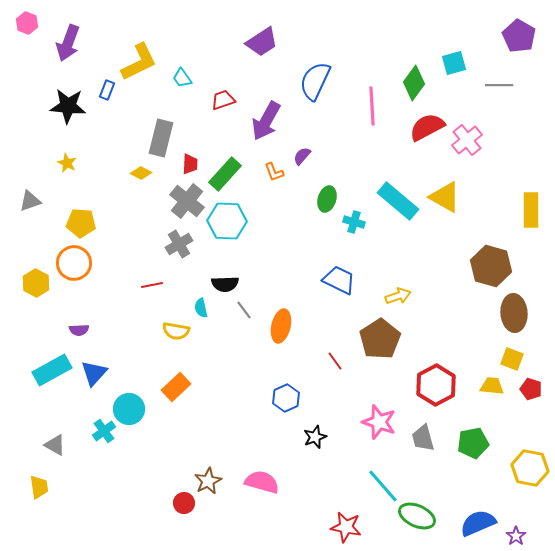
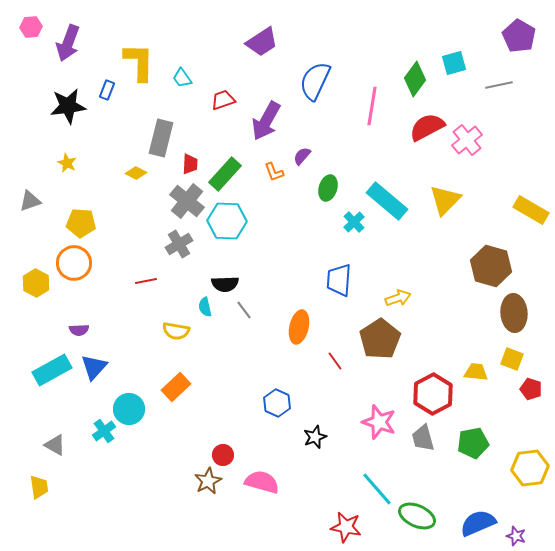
pink hexagon at (27, 23): moved 4 px right, 4 px down; rotated 25 degrees counterclockwise
yellow L-shape at (139, 62): rotated 63 degrees counterclockwise
green diamond at (414, 83): moved 1 px right, 4 px up
gray line at (499, 85): rotated 12 degrees counterclockwise
black star at (68, 106): rotated 12 degrees counterclockwise
pink line at (372, 106): rotated 12 degrees clockwise
yellow diamond at (141, 173): moved 5 px left
yellow triangle at (445, 197): moved 3 px down; rotated 44 degrees clockwise
green ellipse at (327, 199): moved 1 px right, 11 px up
cyan rectangle at (398, 201): moved 11 px left
yellow rectangle at (531, 210): rotated 60 degrees counterclockwise
cyan cross at (354, 222): rotated 30 degrees clockwise
blue trapezoid at (339, 280): rotated 112 degrees counterclockwise
red line at (152, 285): moved 6 px left, 4 px up
yellow arrow at (398, 296): moved 2 px down
cyan semicircle at (201, 308): moved 4 px right, 1 px up
orange ellipse at (281, 326): moved 18 px right, 1 px down
blue triangle at (94, 373): moved 6 px up
red hexagon at (436, 385): moved 3 px left, 9 px down
yellow trapezoid at (492, 386): moved 16 px left, 14 px up
blue hexagon at (286, 398): moved 9 px left, 5 px down; rotated 12 degrees counterclockwise
yellow hexagon at (530, 468): rotated 18 degrees counterclockwise
cyan line at (383, 486): moved 6 px left, 3 px down
red circle at (184, 503): moved 39 px right, 48 px up
purple star at (516, 536): rotated 18 degrees counterclockwise
